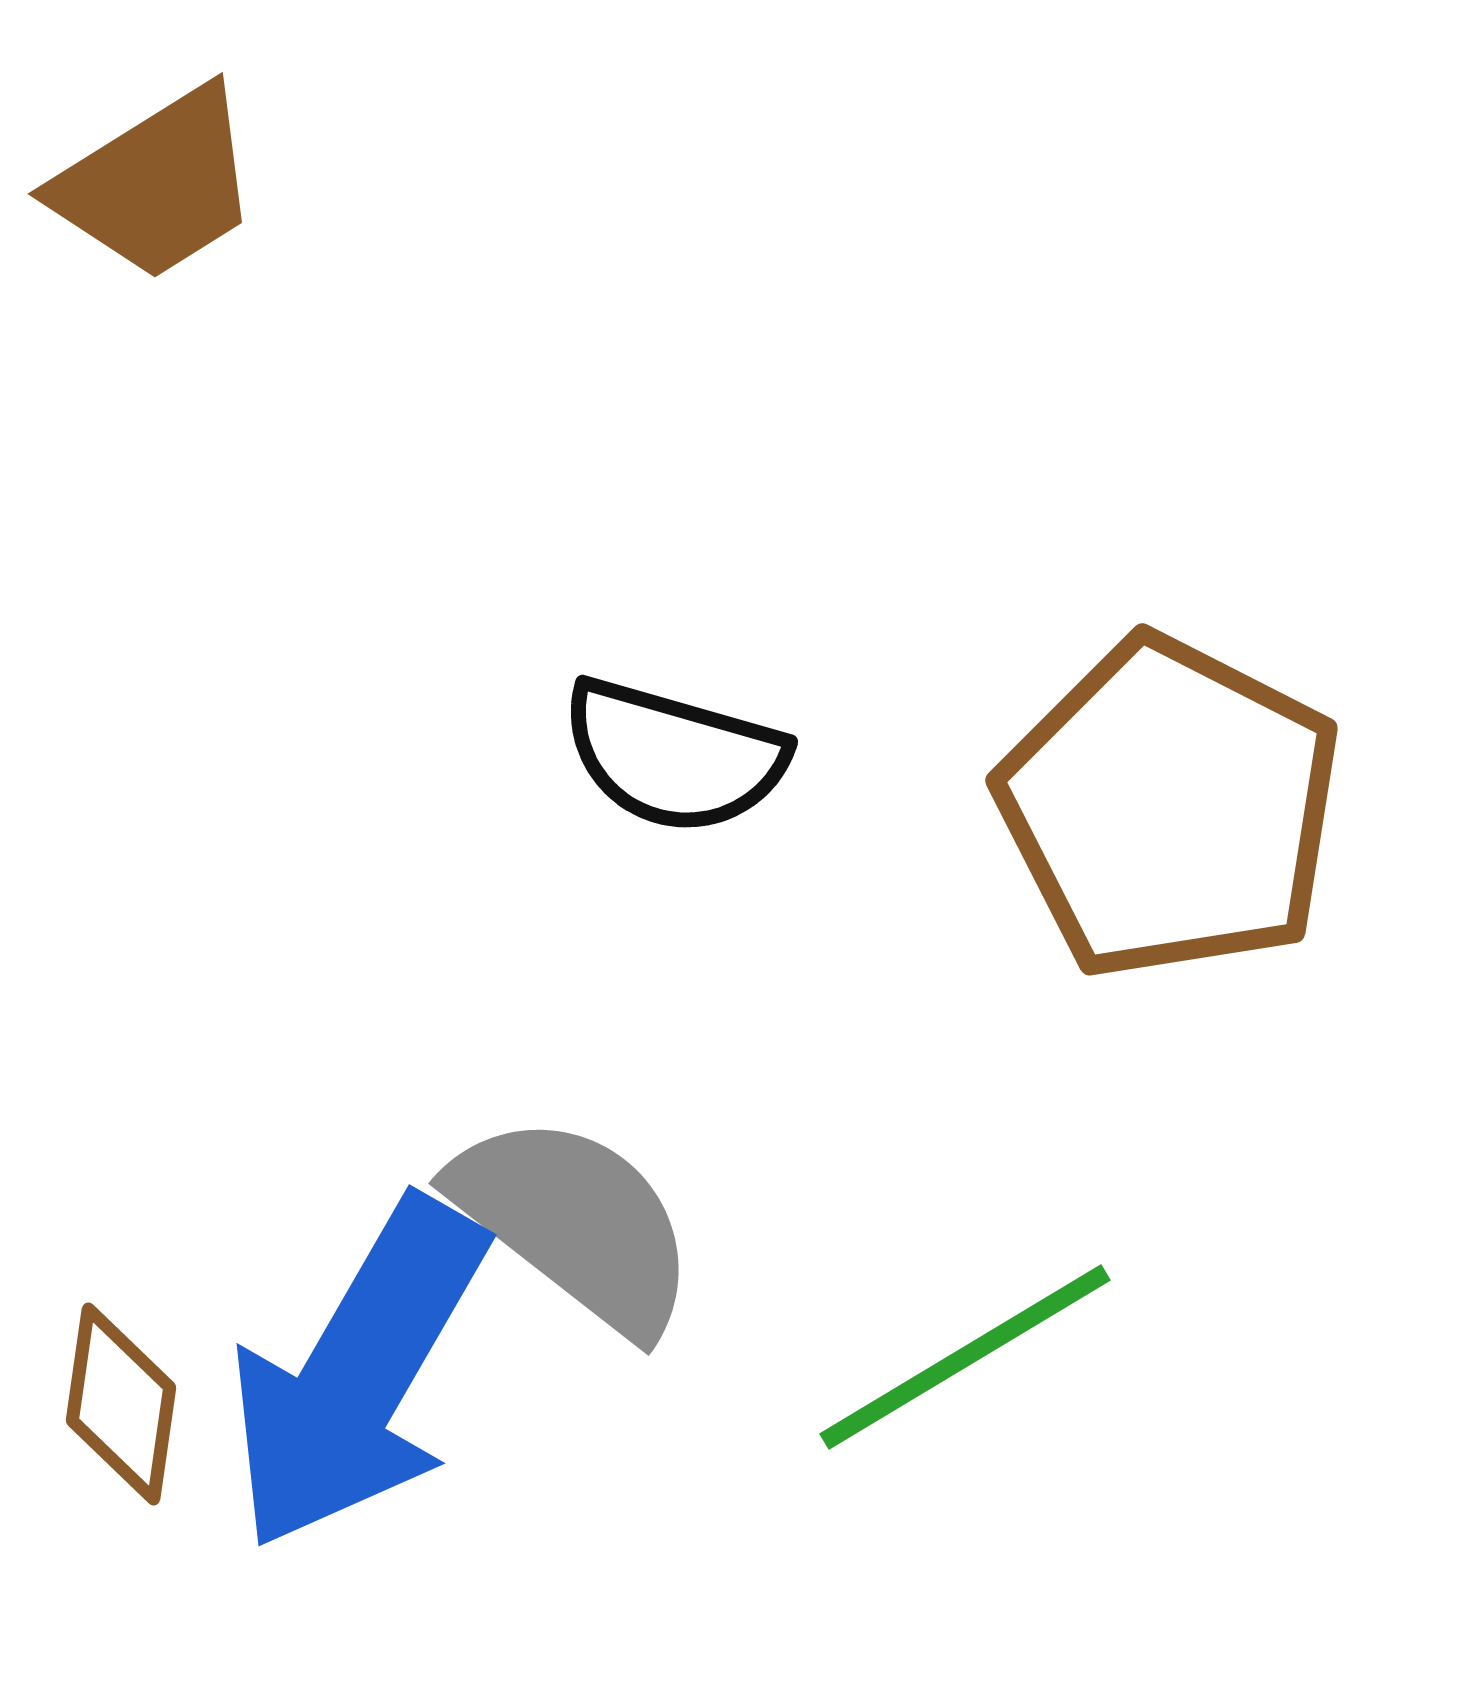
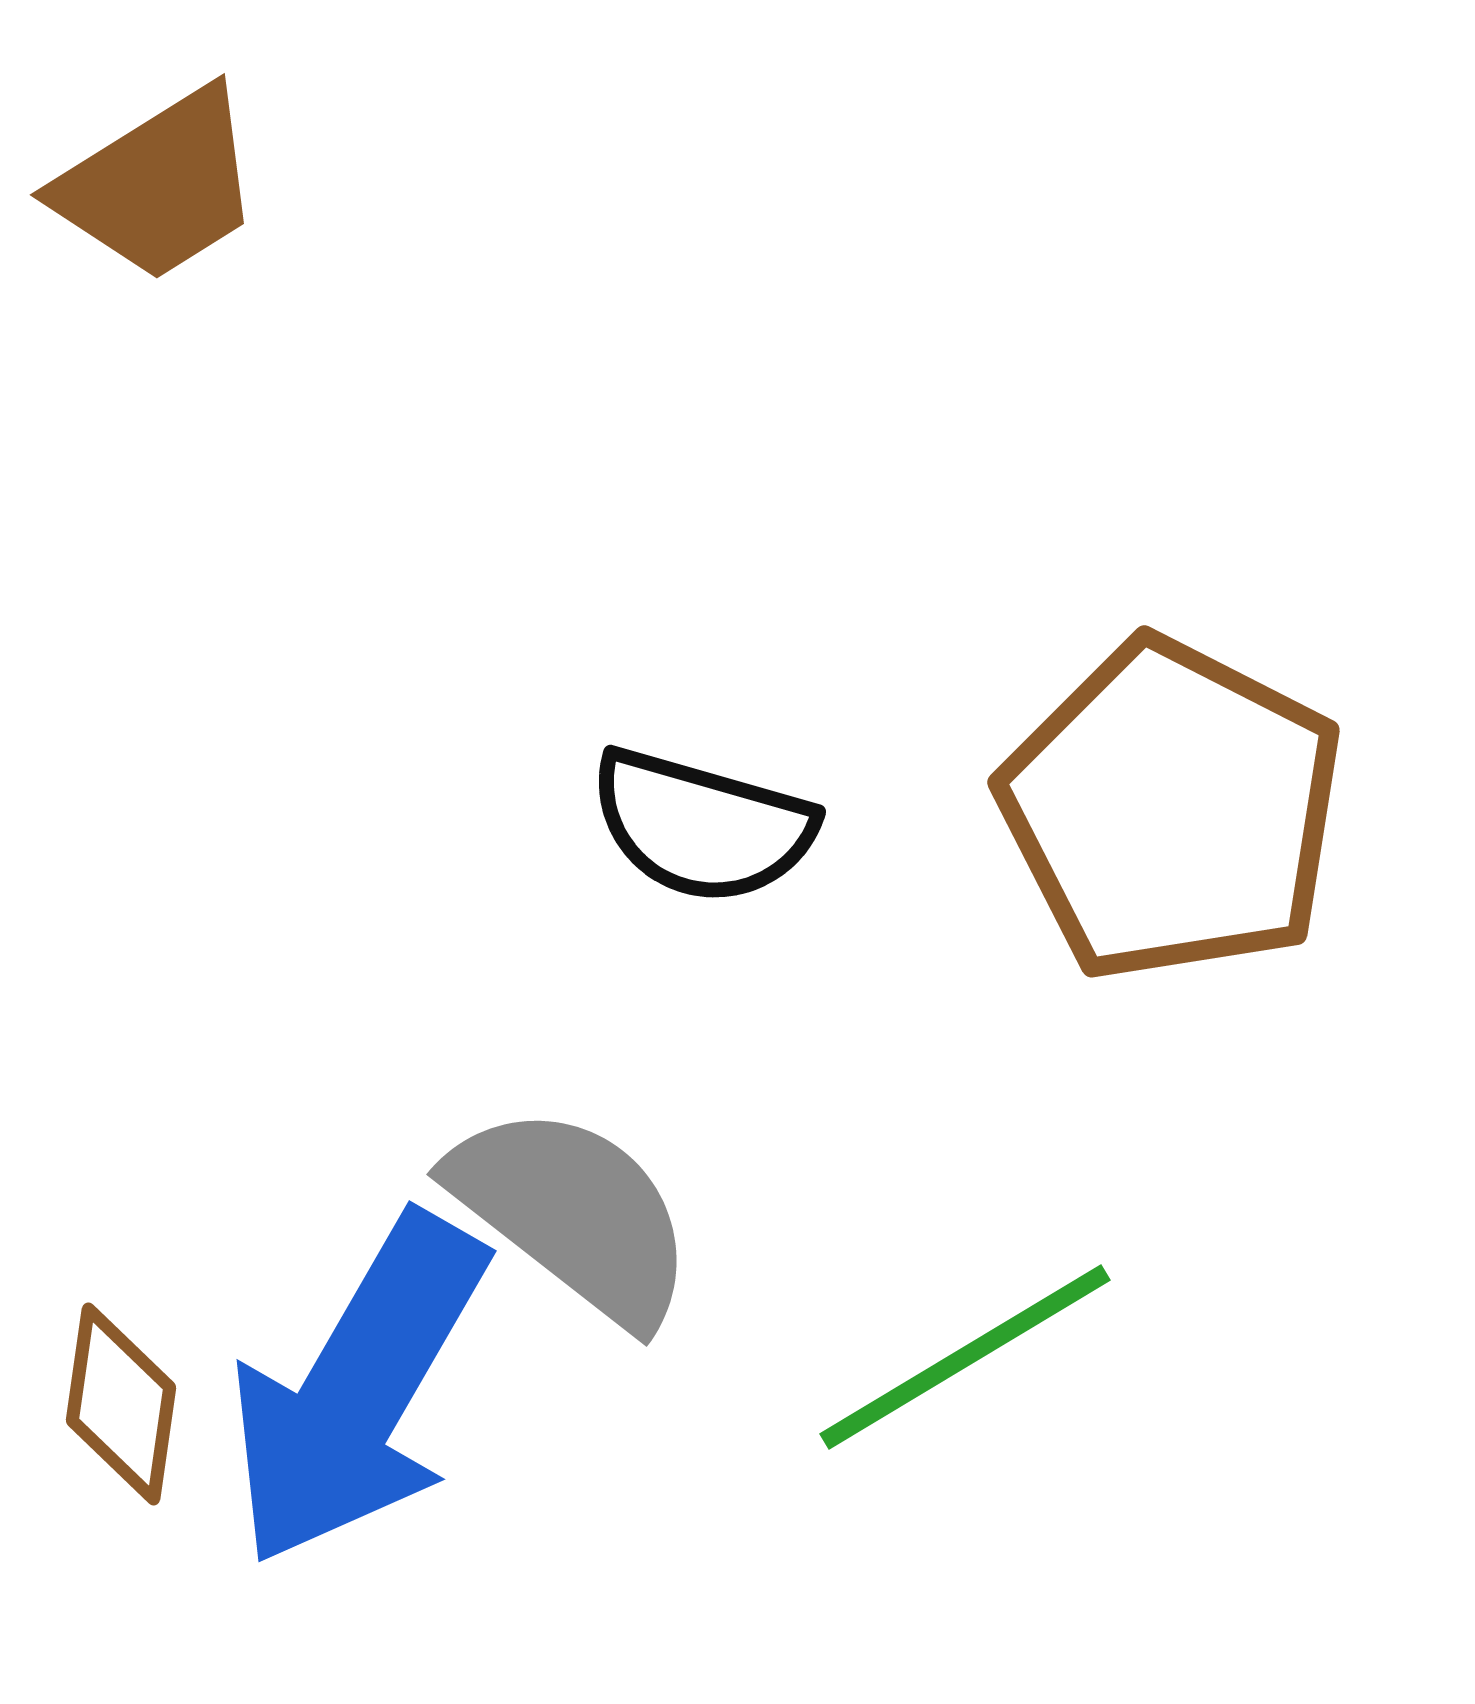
brown trapezoid: moved 2 px right, 1 px down
black semicircle: moved 28 px right, 70 px down
brown pentagon: moved 2 px right, 2 px down
gray semicircle: moved 2 px left, 9 px up
blue arrow: moved 16 px down
